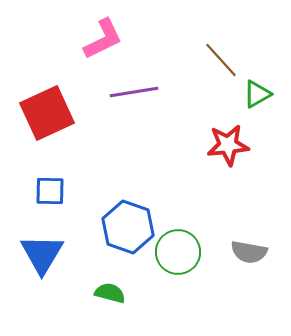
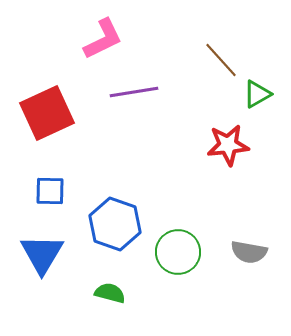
blue hexagon: moved 13 px left, 3 px up
